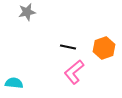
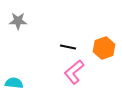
gray star: moved 9 px left, 9 px down; rotated 12 degrees clockwise
